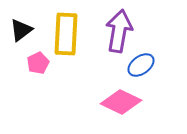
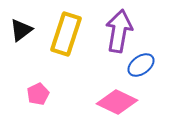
yellow rectangle: rotated 15 degrees clockwise
pink pentagon: moved 31 px down
pink diamond: moved 4 px left
